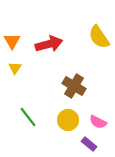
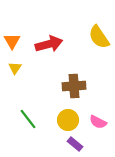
brown cross: rotated 35 degrees counterclockwise
green line: moved 2 px down
purple rectangle: moved 14 px left
